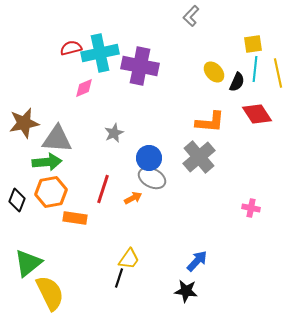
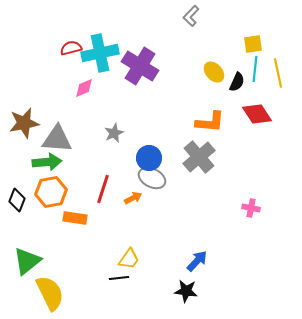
purple cross: rotated 21 degrees clockwise
green triangle: moved 1 px left, 2 px up
black line: rotated 66 degrees clockwise
